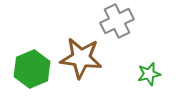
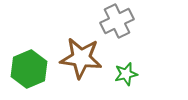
green hexagon: moved 3 px left
green star: moved 23 px left
